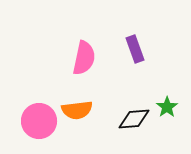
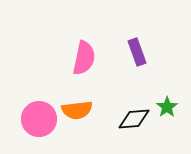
purple rectangle: moved 2 px right, 3 px down
pink circle: moved 2 px up
